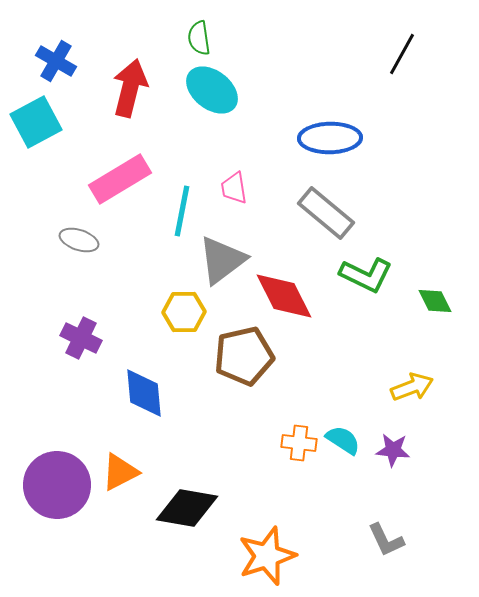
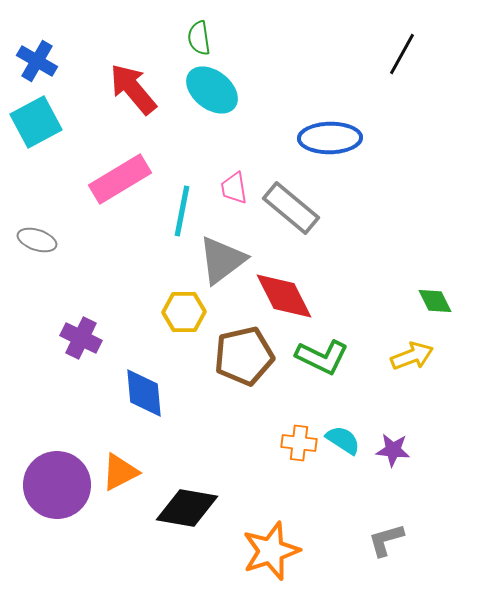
blue cross: moved 19 px left
red arrow: moved 3 px right, 1 px down; rotated 54 degrees counterclockwise
gray rectangle: moved 35 px left, 5 px up
gray ellipse: moved 42 px left
green L-shape: moved 44 px left, 82 px down
yellow arrow: moved 31 px up
gray L-shape: rotated 99 degrees clockwise
orange star: moved 4 px right, 5 px up
